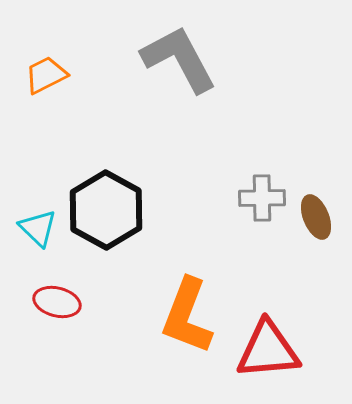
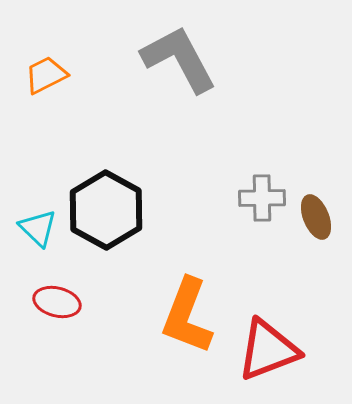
red triangle: rotated 16 degrees counterclockwise
